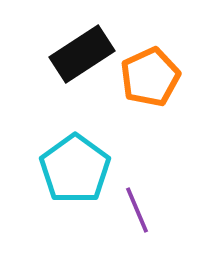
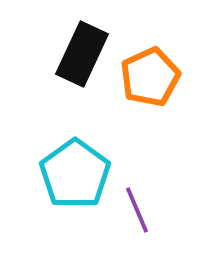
black rectangle: rotated 32 degrees counterclockwise
cyan pentagon: moved 5 px down
